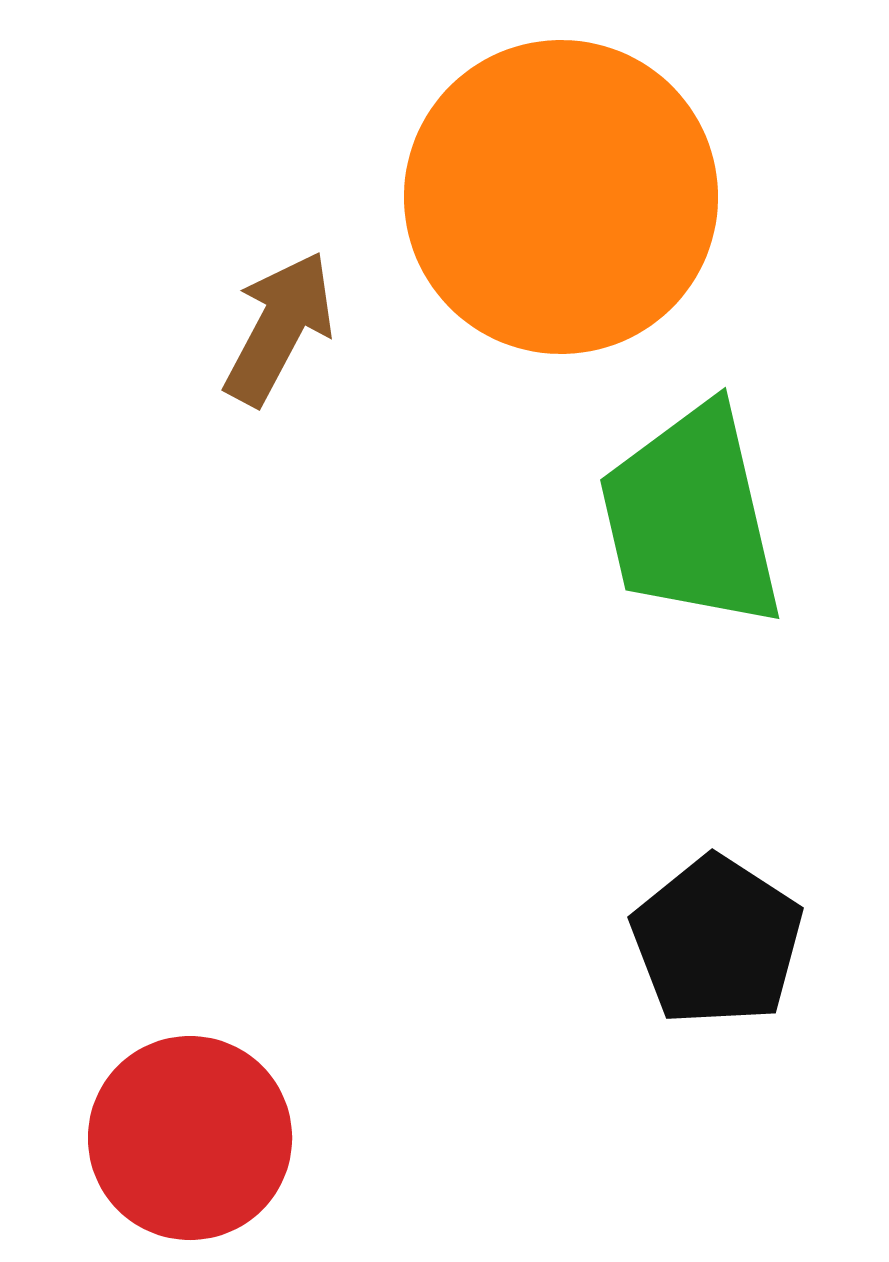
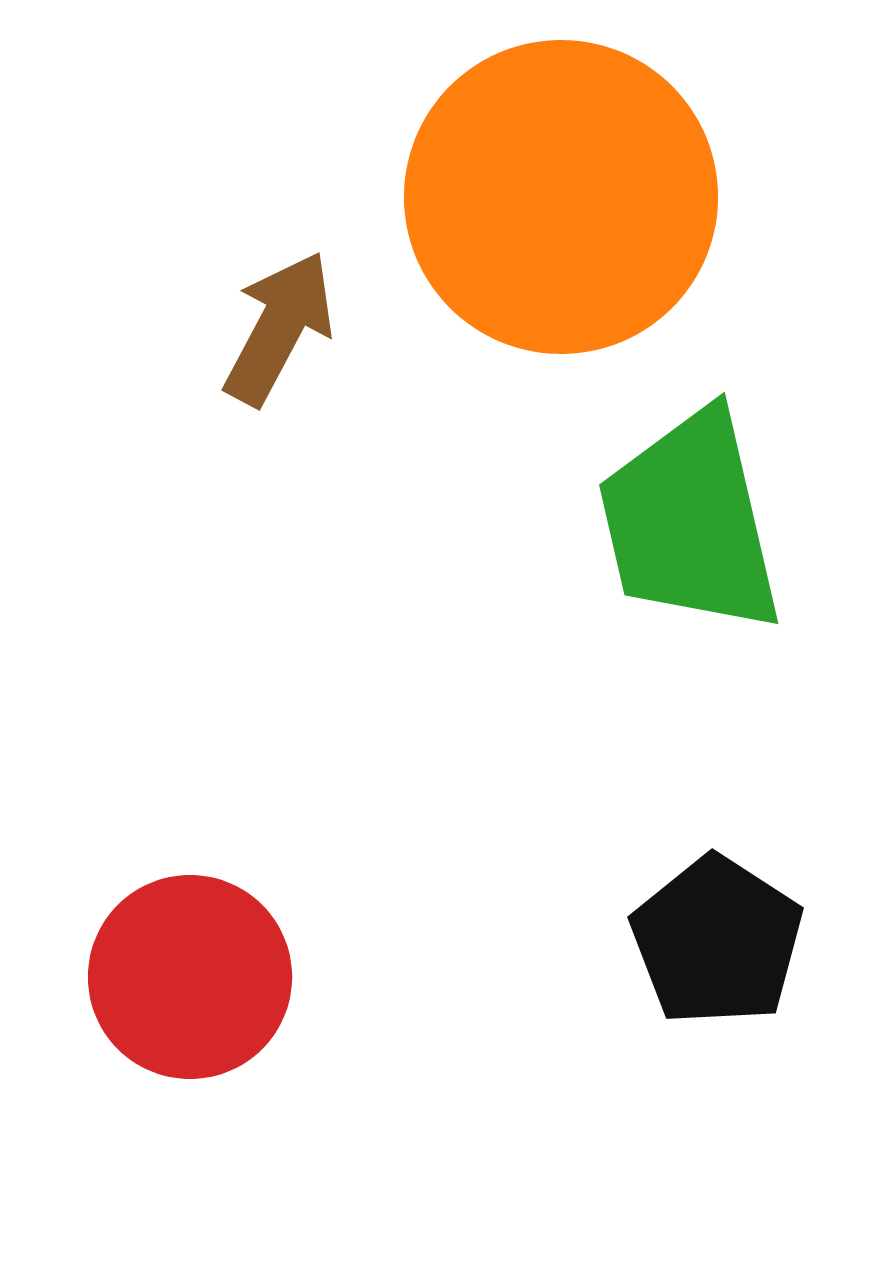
green trapezoid: moved 1 px left, 5 px down
red circle: moved 161 px up
